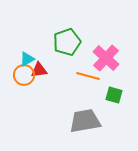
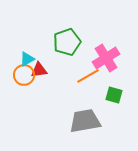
pink cross: rotated 16 degrees clockwise
orange line: rotated 45 degrees counterclockwise
